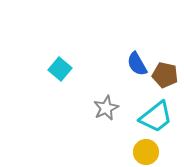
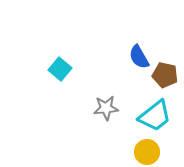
blue semicircle: moved 2 px right, 7 px up
gray star: rotated 20 degrees clockwise
cyan trapezoid: moved 1 px left, 1 px up
yellow circle: moved 1 px right
